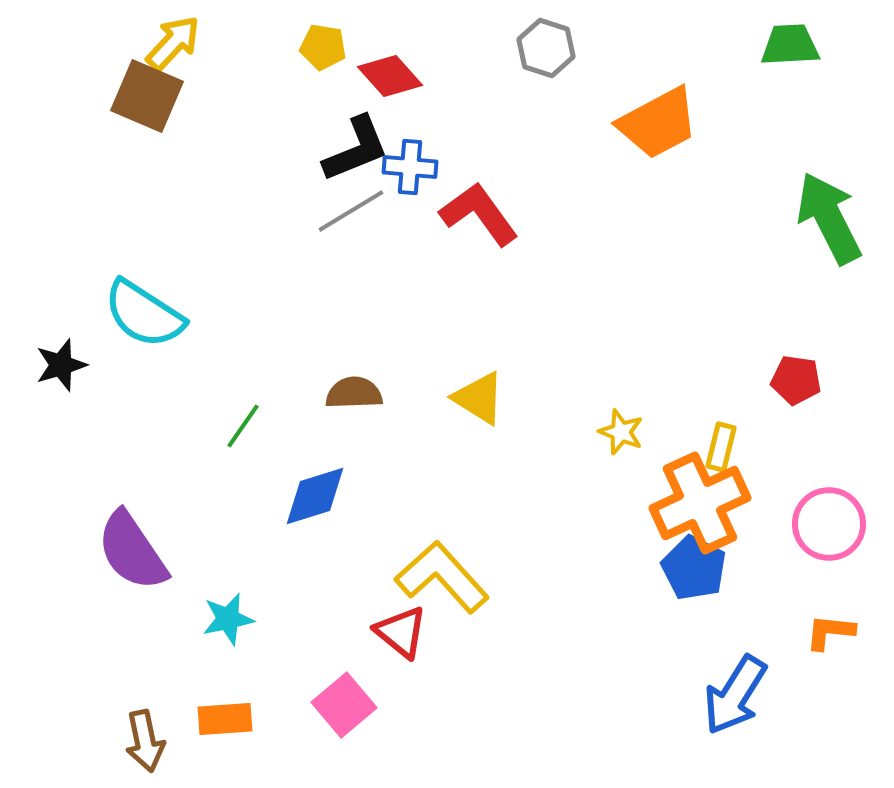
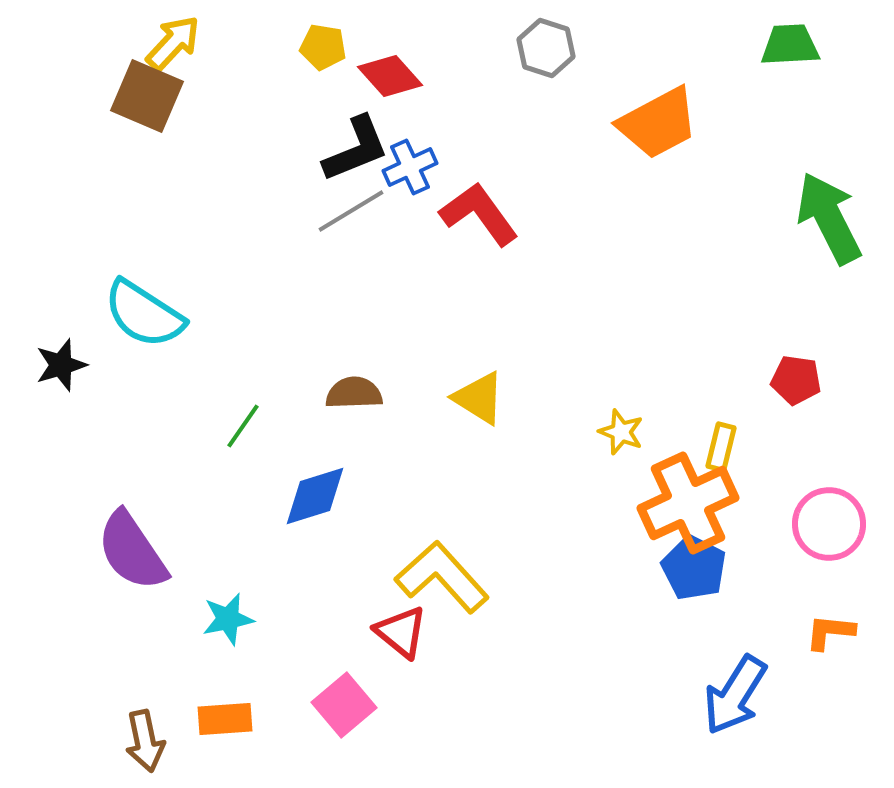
blue cross: rotated 30 degrees counterclockwise
orange cross: moved 12 px left
